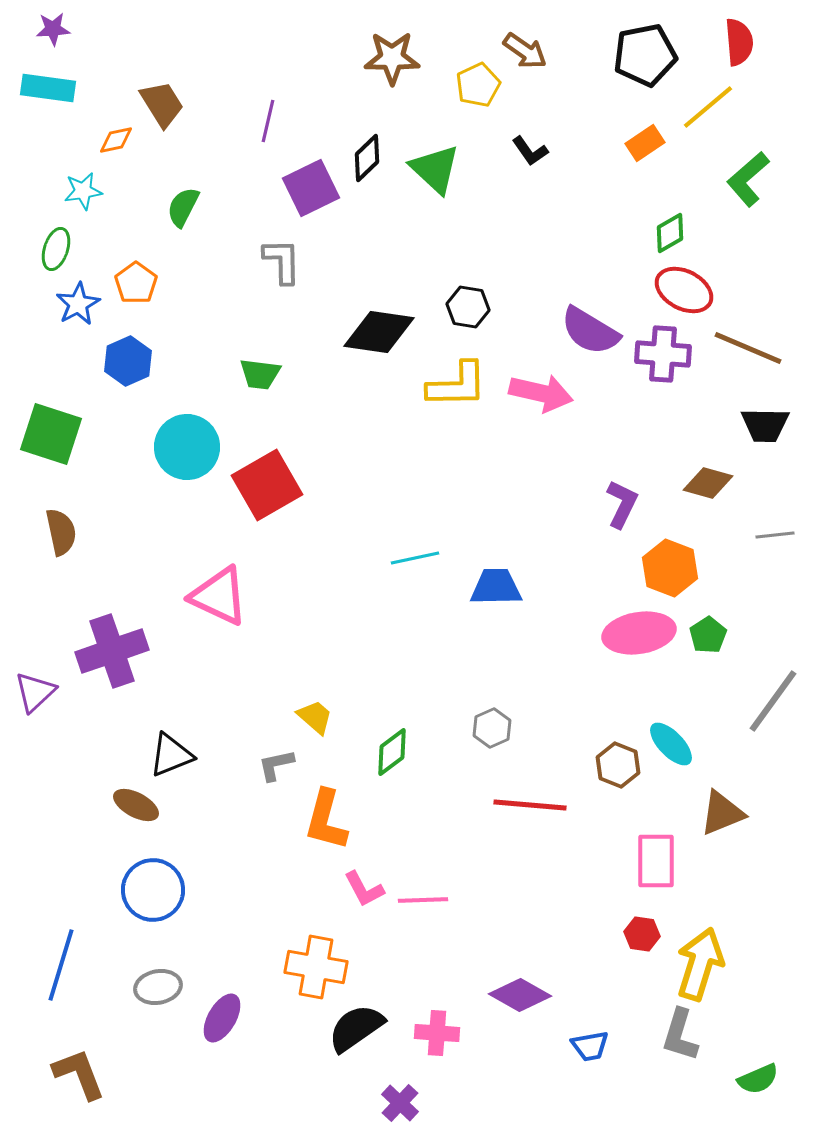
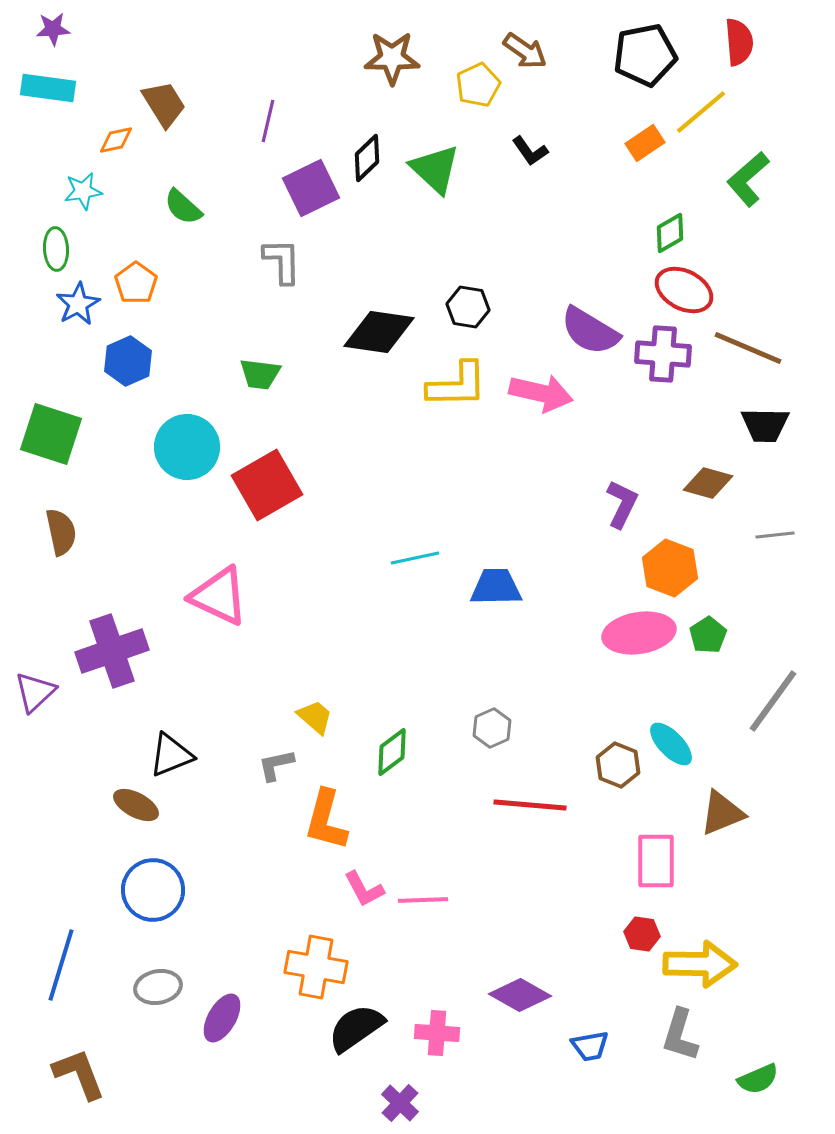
brown trapezoid at (162, 104): moved 2 px right
yellow line at (708, 107): moved 7 px left, 5 px down
green semicircle at (183, 207): rotated 75 degrees counterclockwise
green ellipse at (56, 249): rotated 21 degrees counterclockwise
yellow arrow at (700, 964): rotated 74 degrees clockwise
